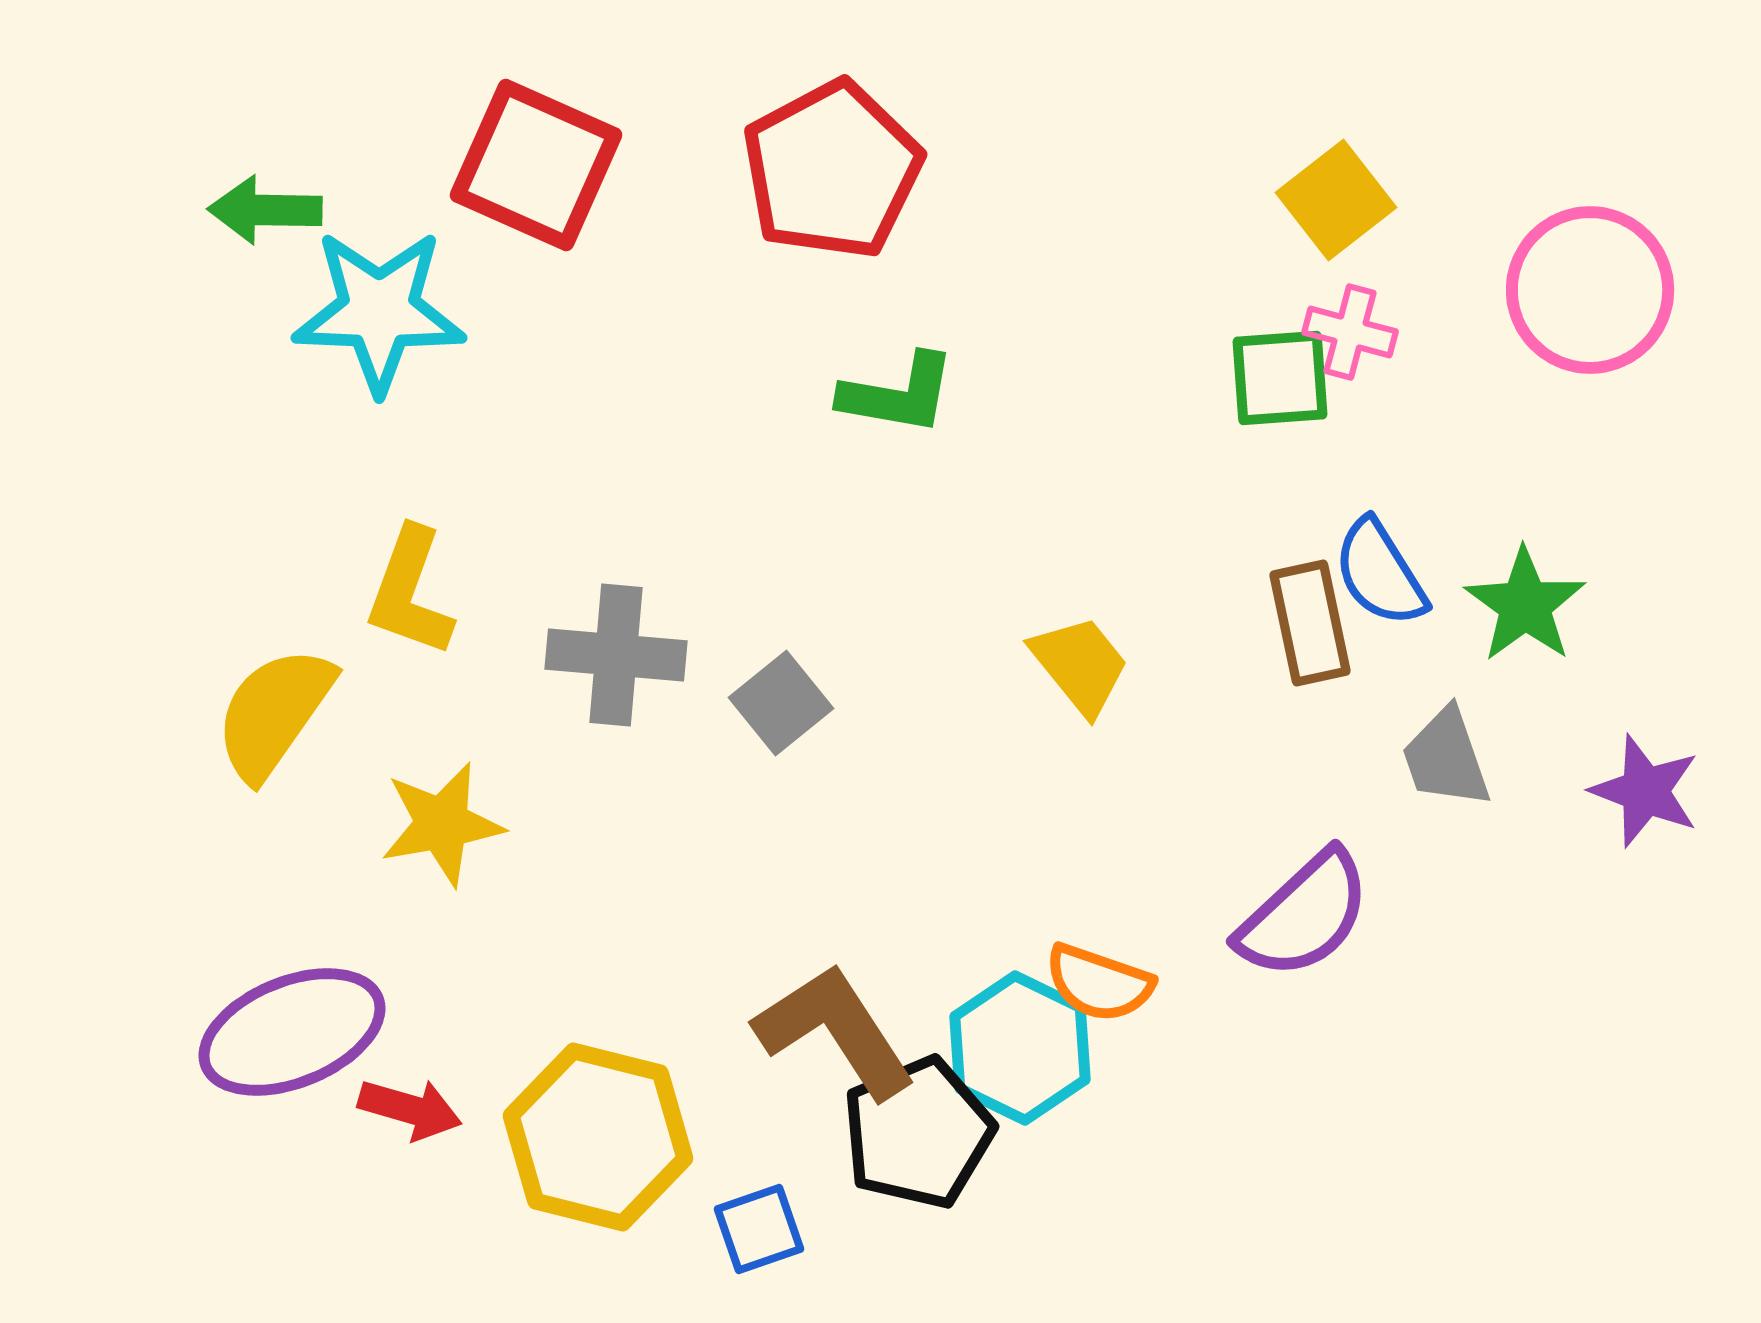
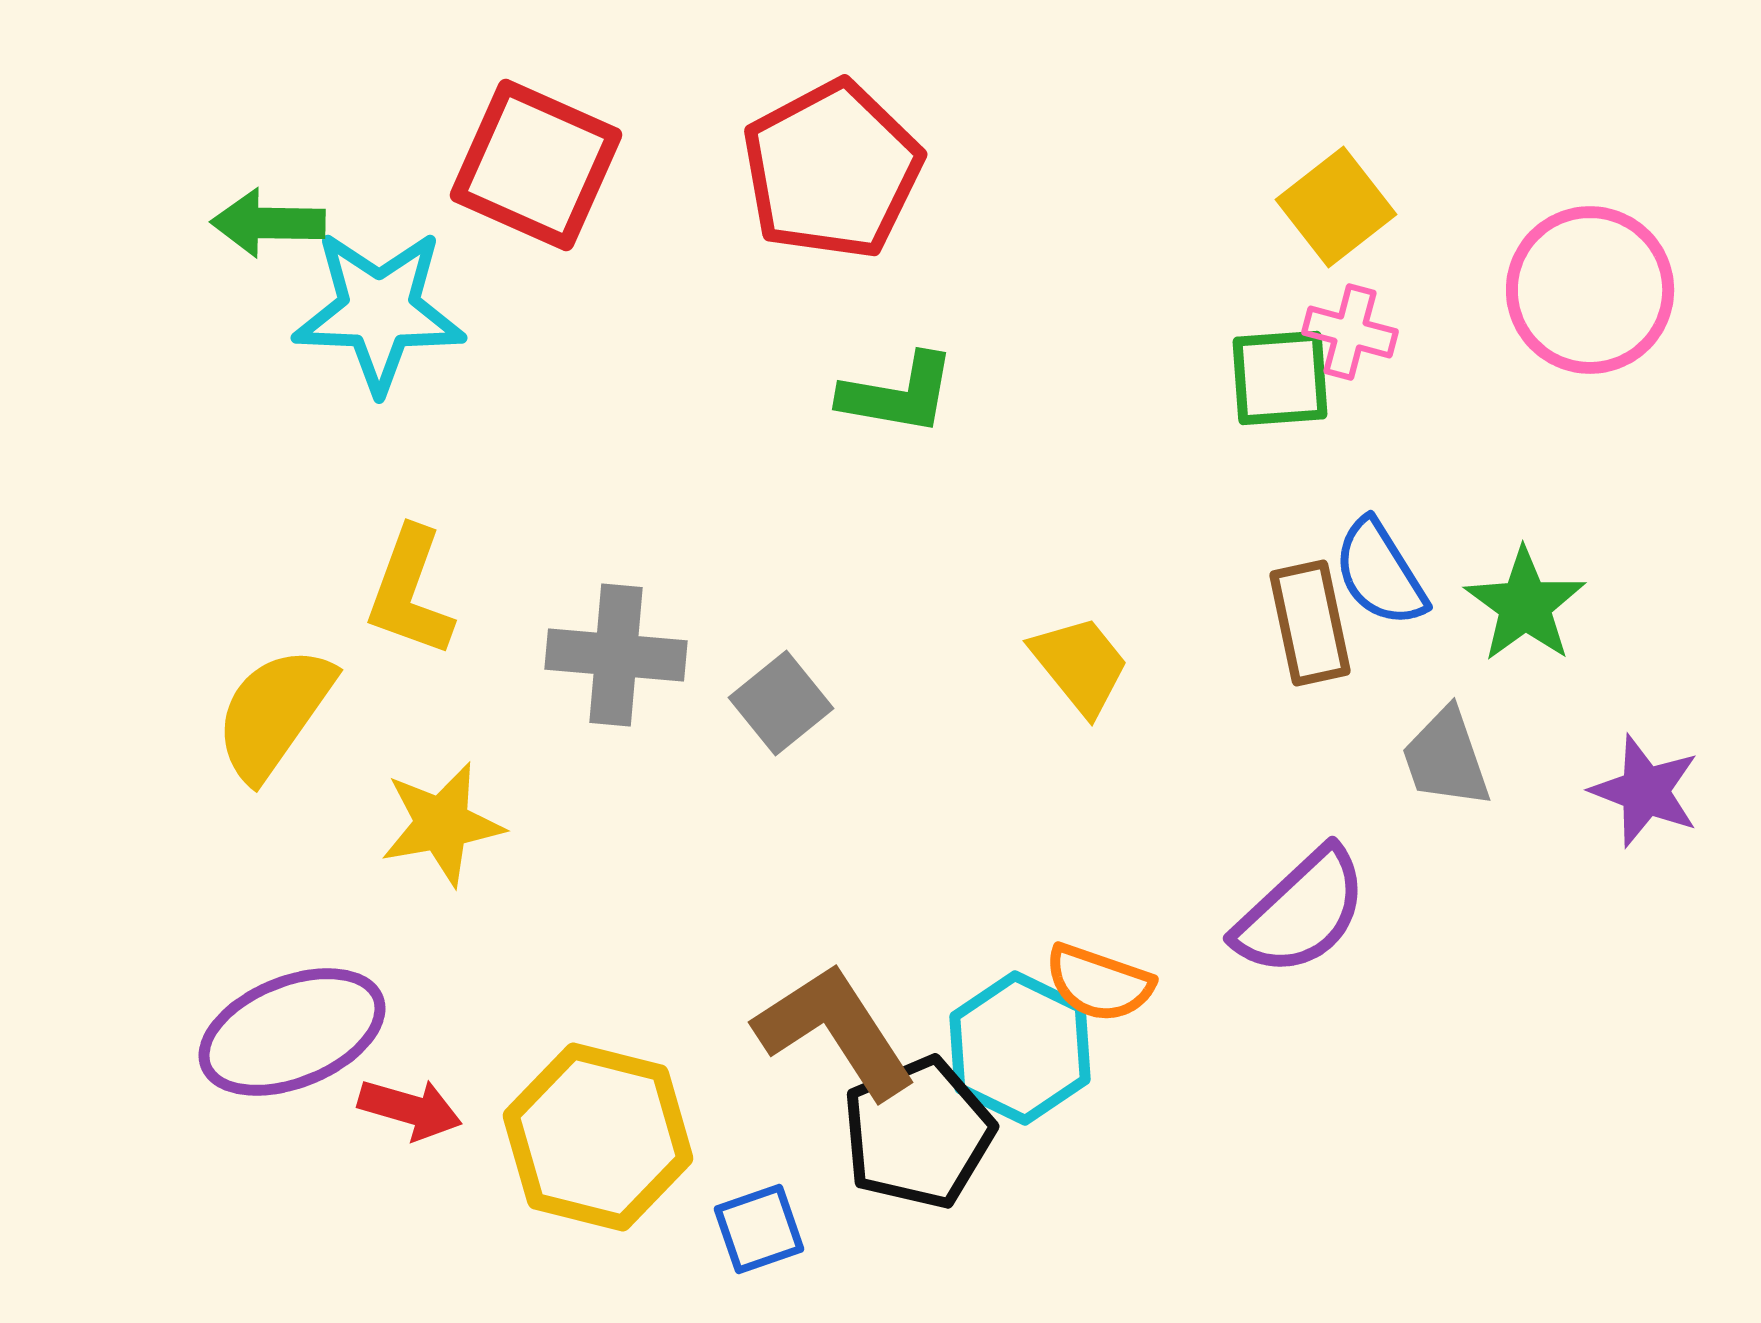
yellow square: moved 7 px down
green arrow: moved 3 px right, 13 px down
purple semicircle: moved 3 px left, 3 px up
